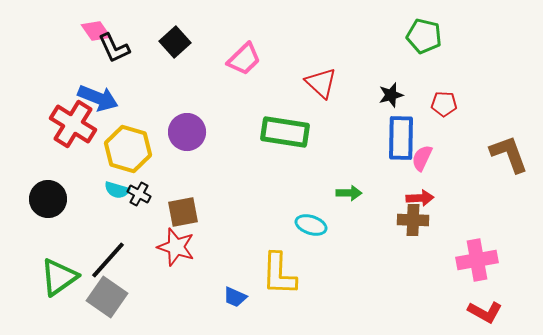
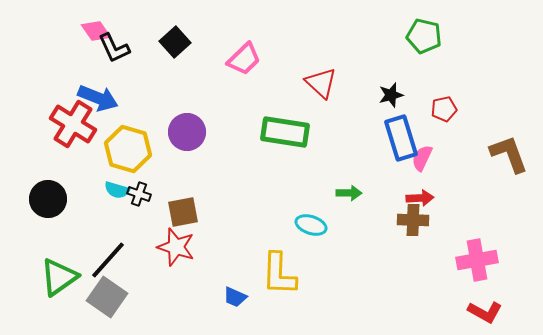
red pentagon: moved 5 px down; rotated 15 degrees counterclockwise
blue rectangle: rotated 18 degrees counterclockwise
black cross: rotated 10 degrees counterclockwise
